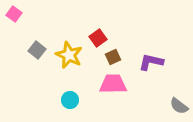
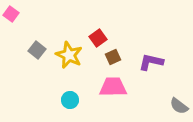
pink square: moved 3 px left
pink trapezoid: moved 3 px down
